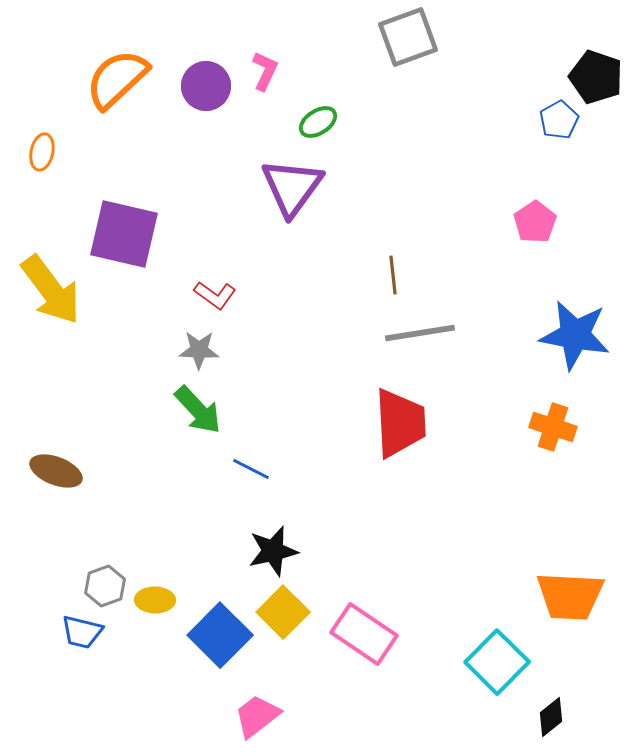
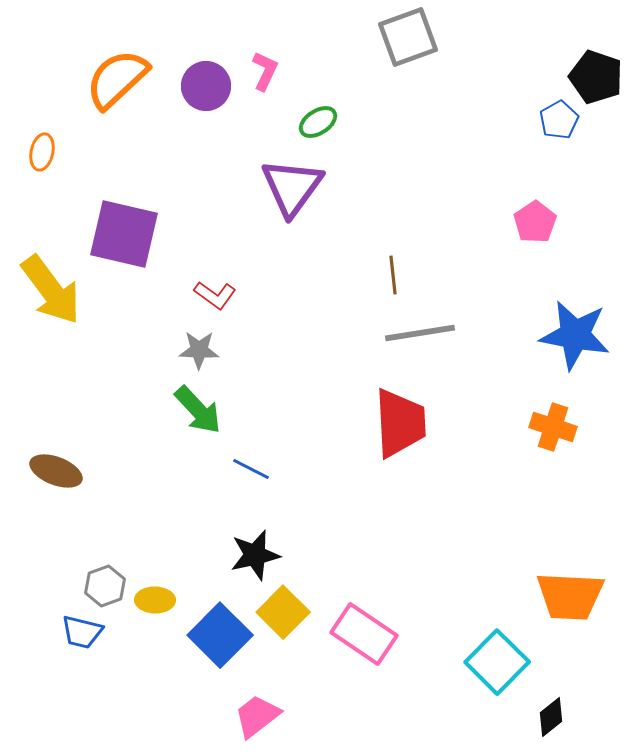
black star: moved 18 px left, 4 px down
